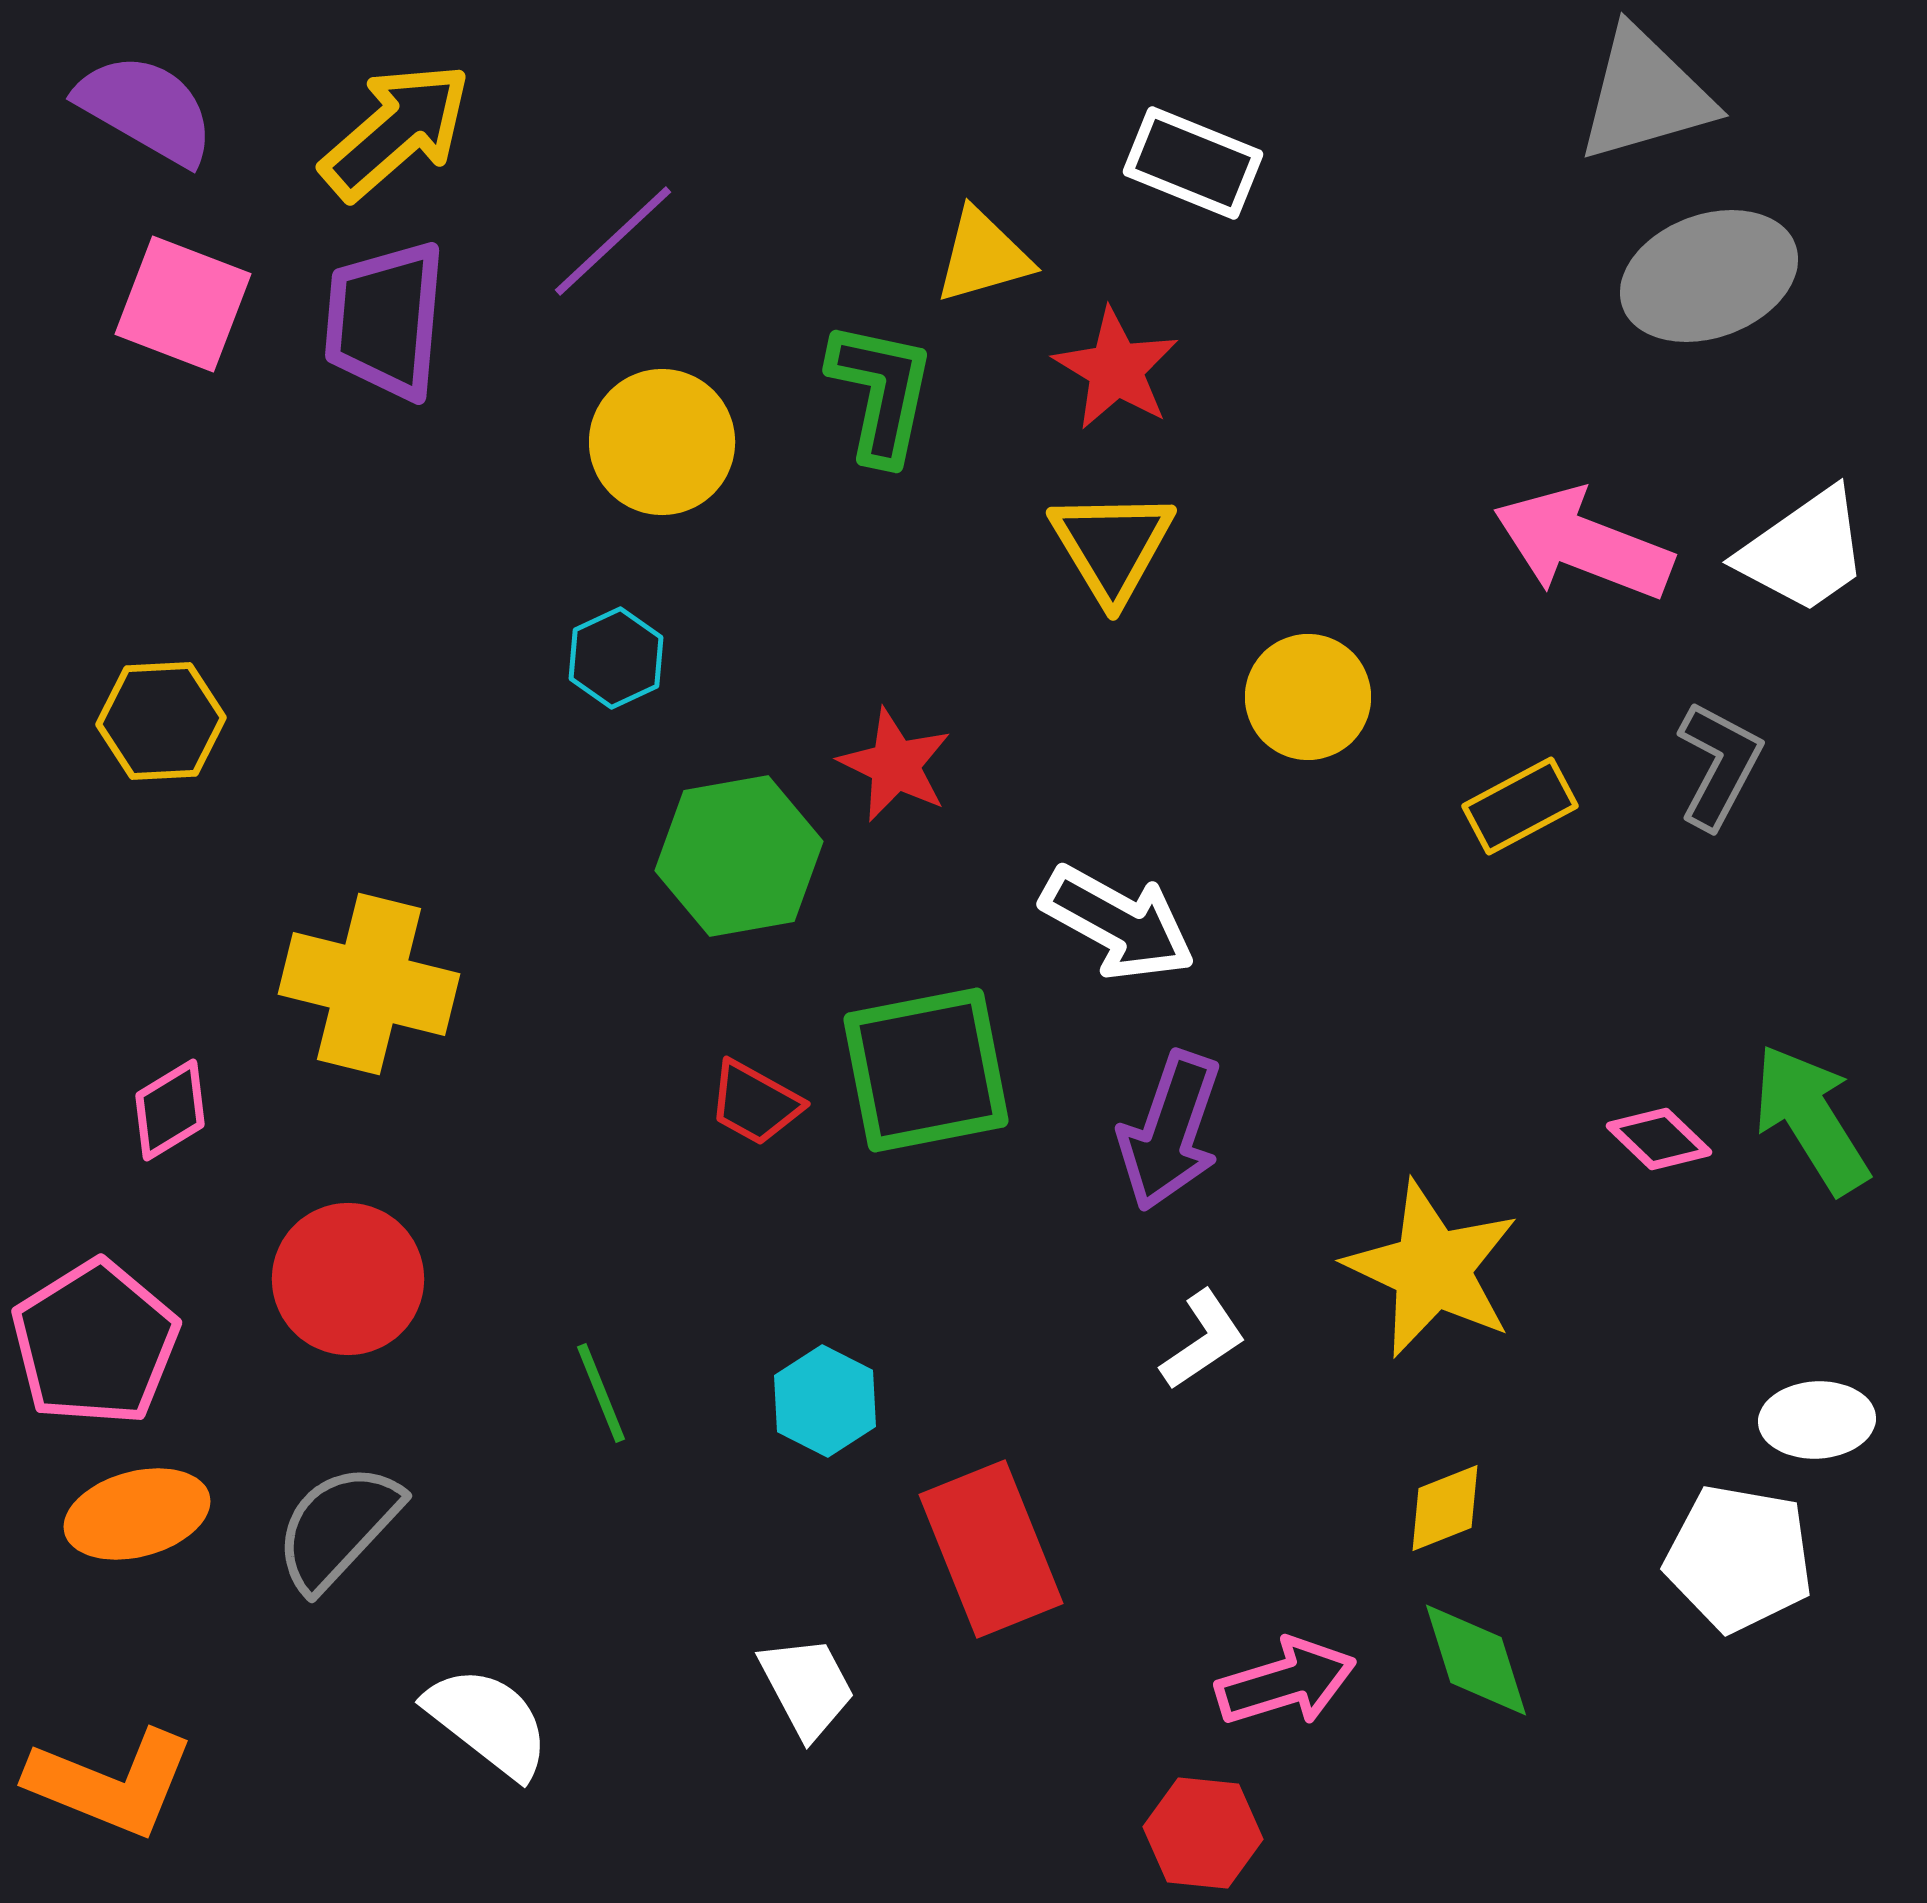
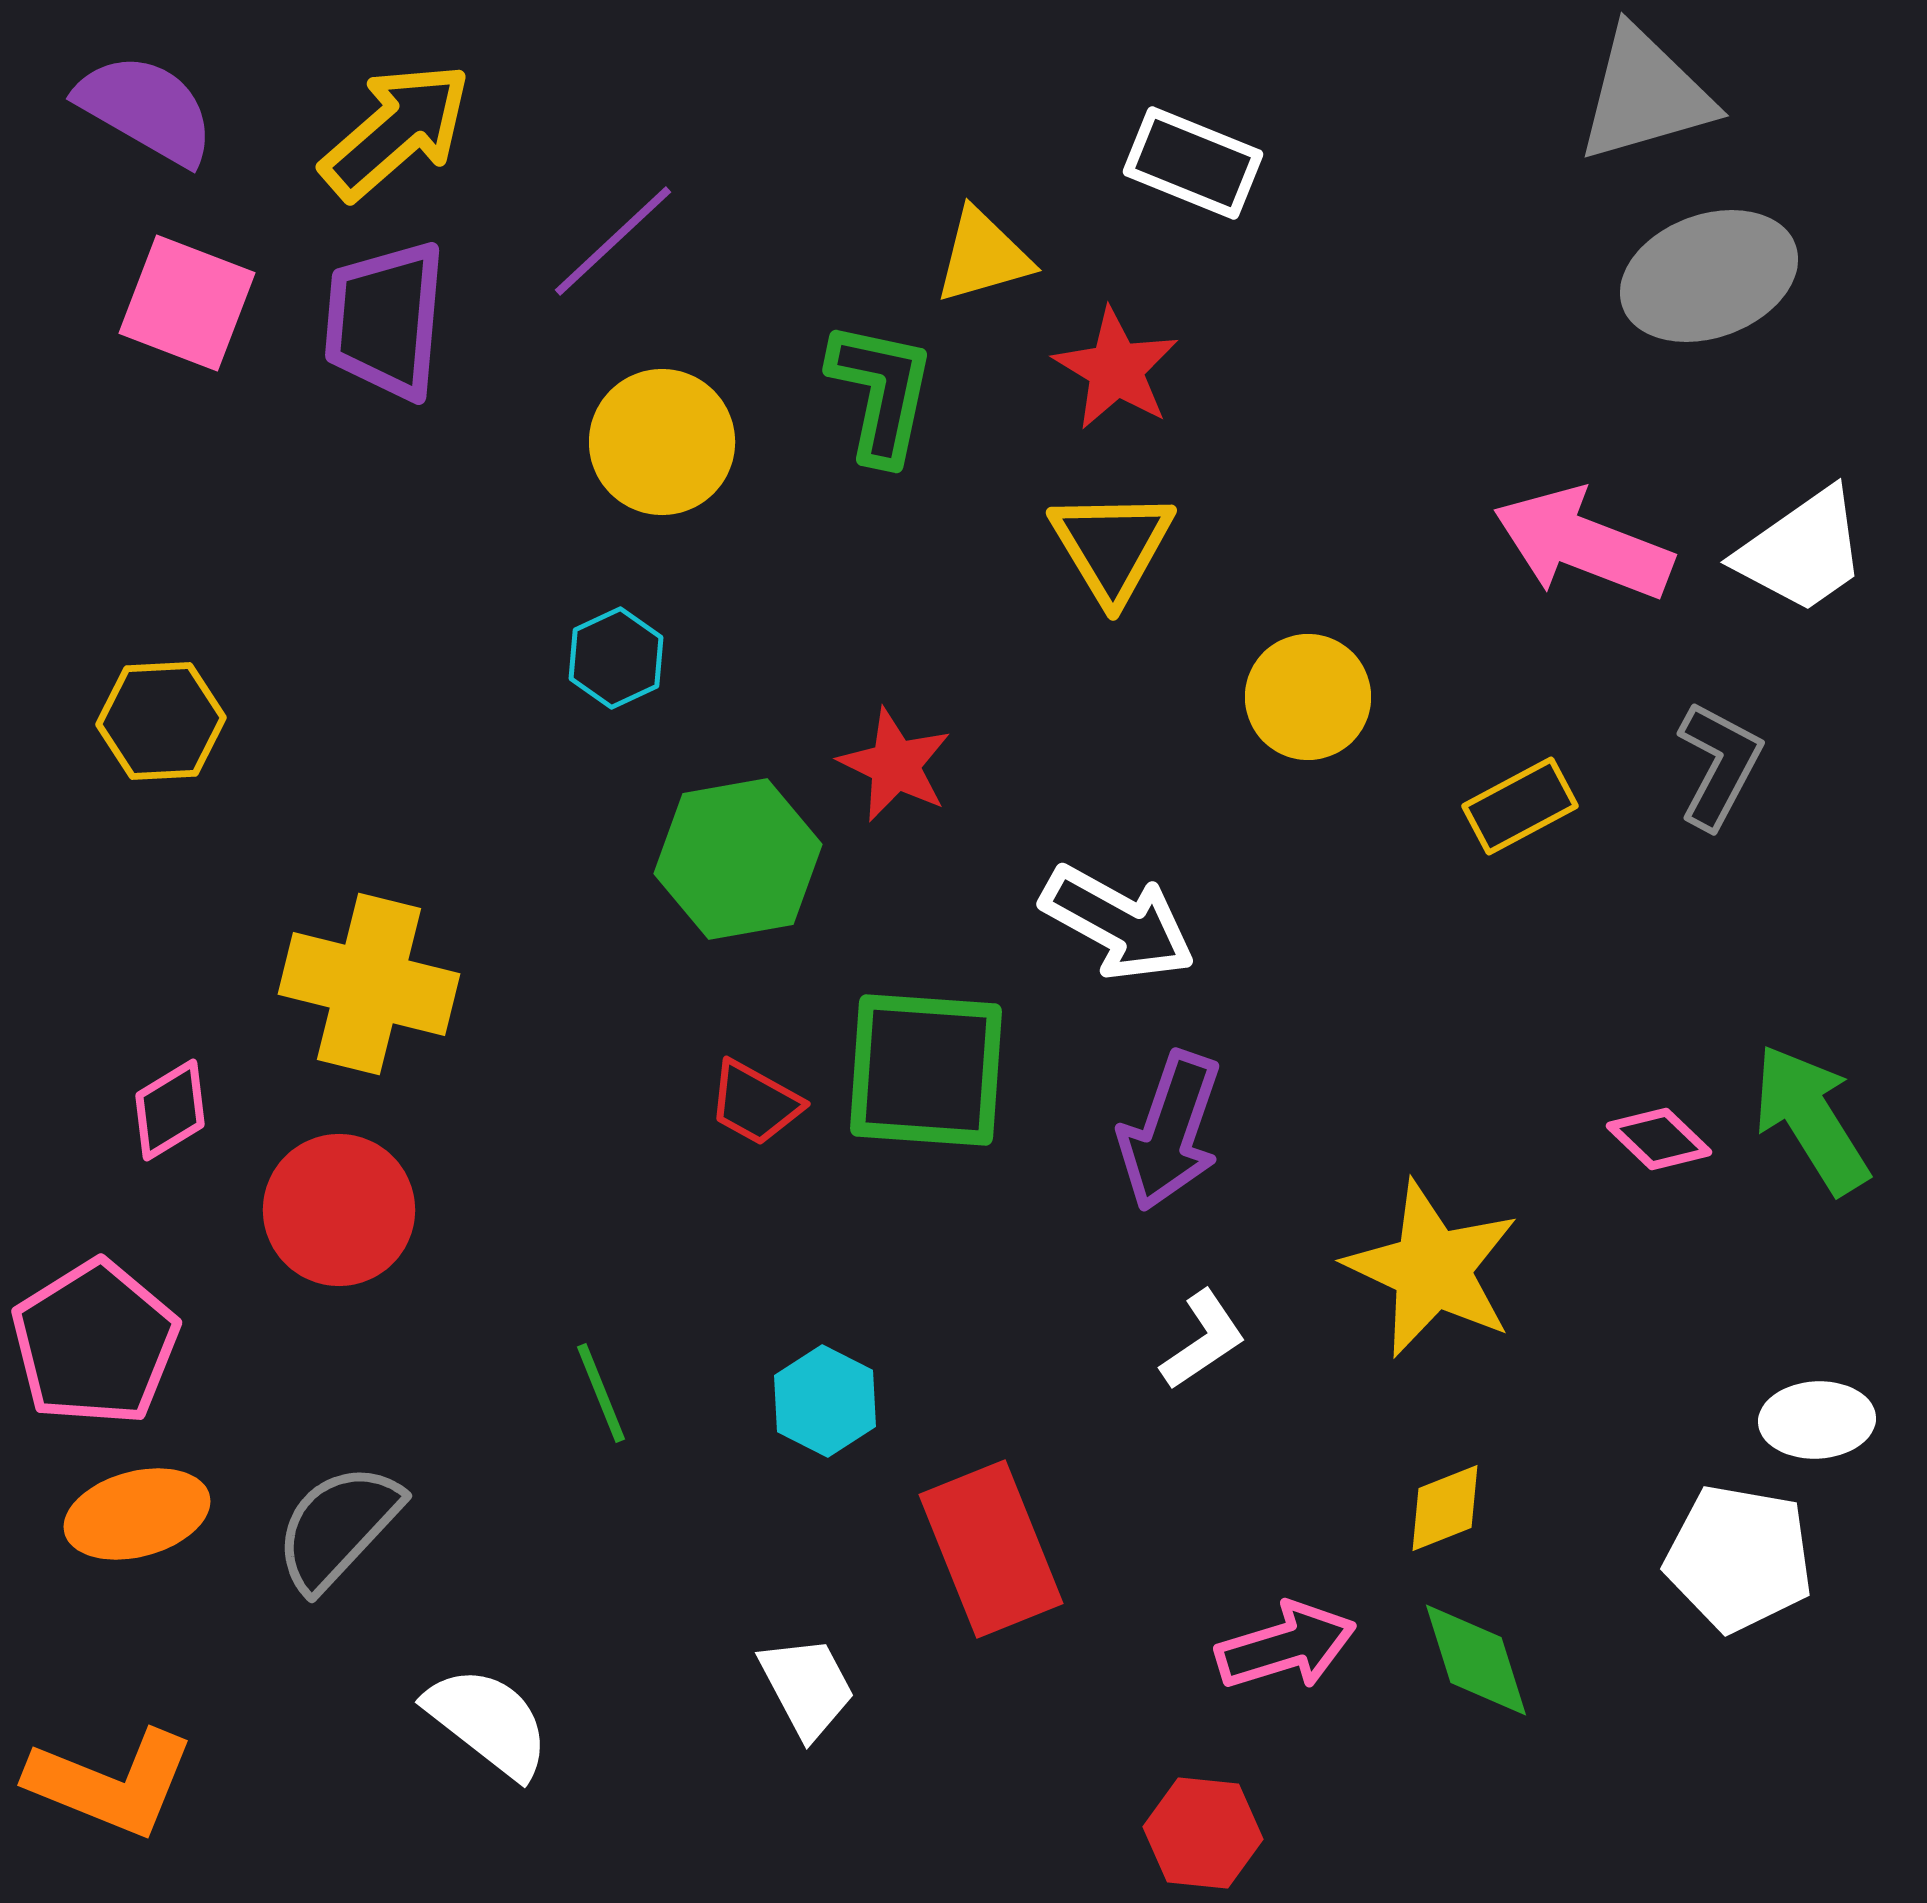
pink square at (183, 304): moved 4 px right, 1 px up
white trapezoid at (1804, 551): moved 2 px left
green hexagon at (739, 856): moved 1 px left, 3 px down
green square at (926, 1070): rotated 15 degrees clockwise
red circle at (348, 1279): moved 9 px left, 69 px up
pink arrow at (1286, 1682): moved 36 px up
